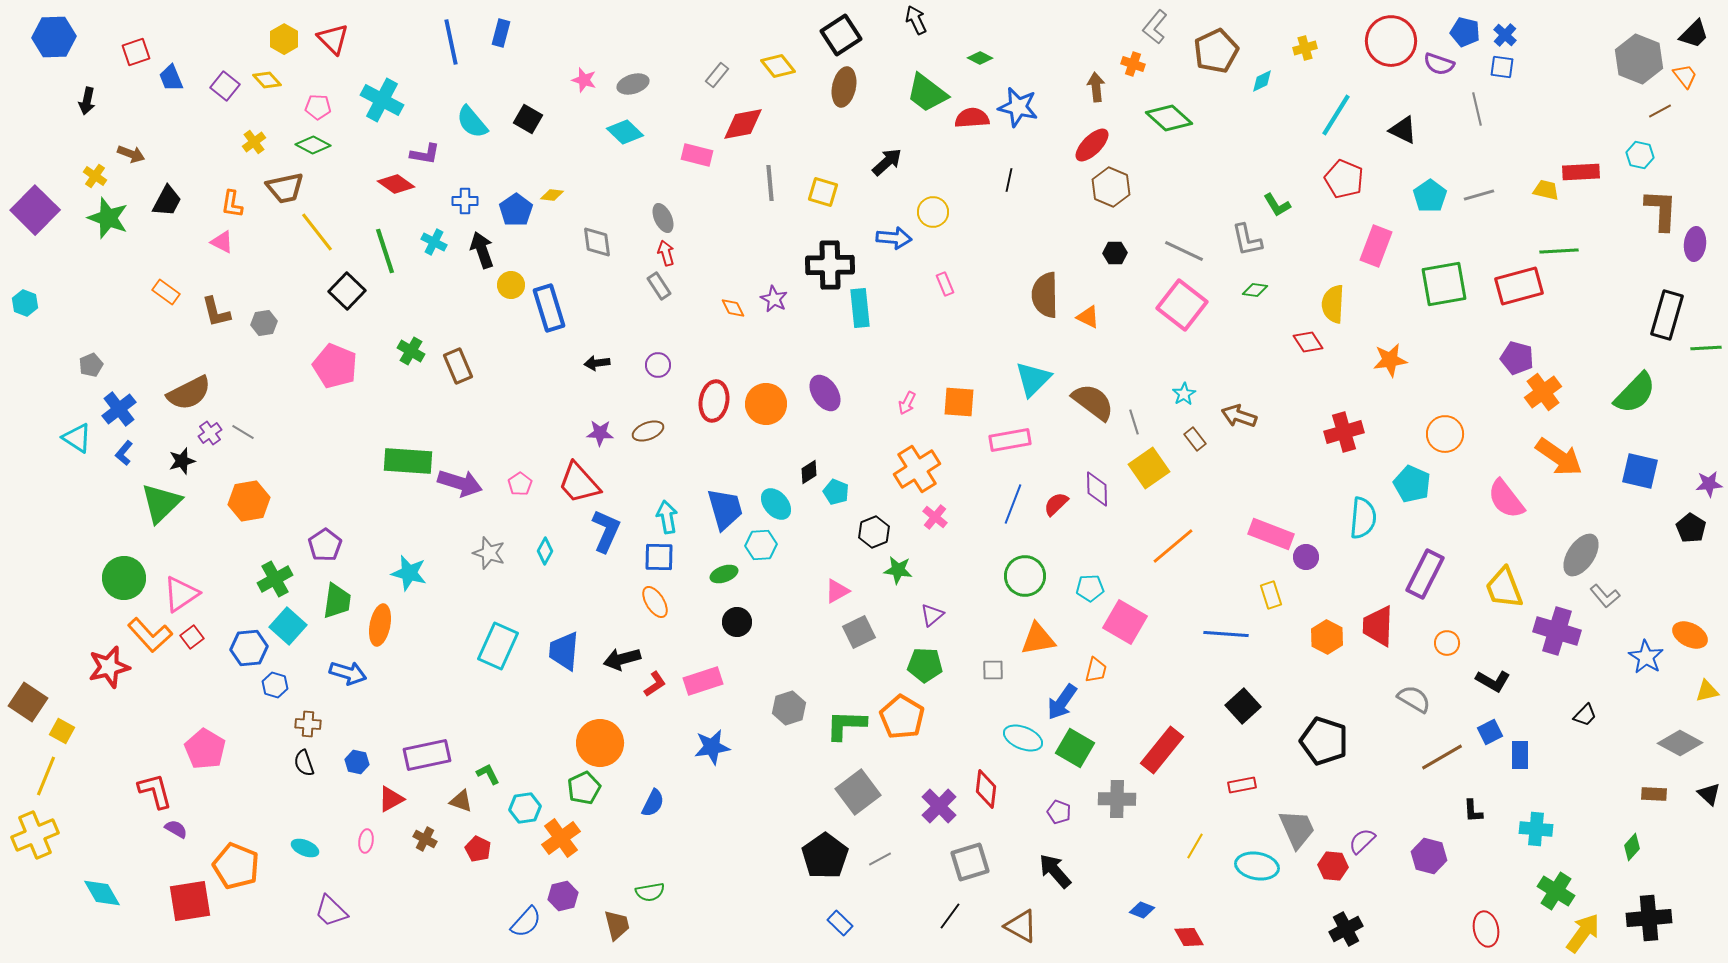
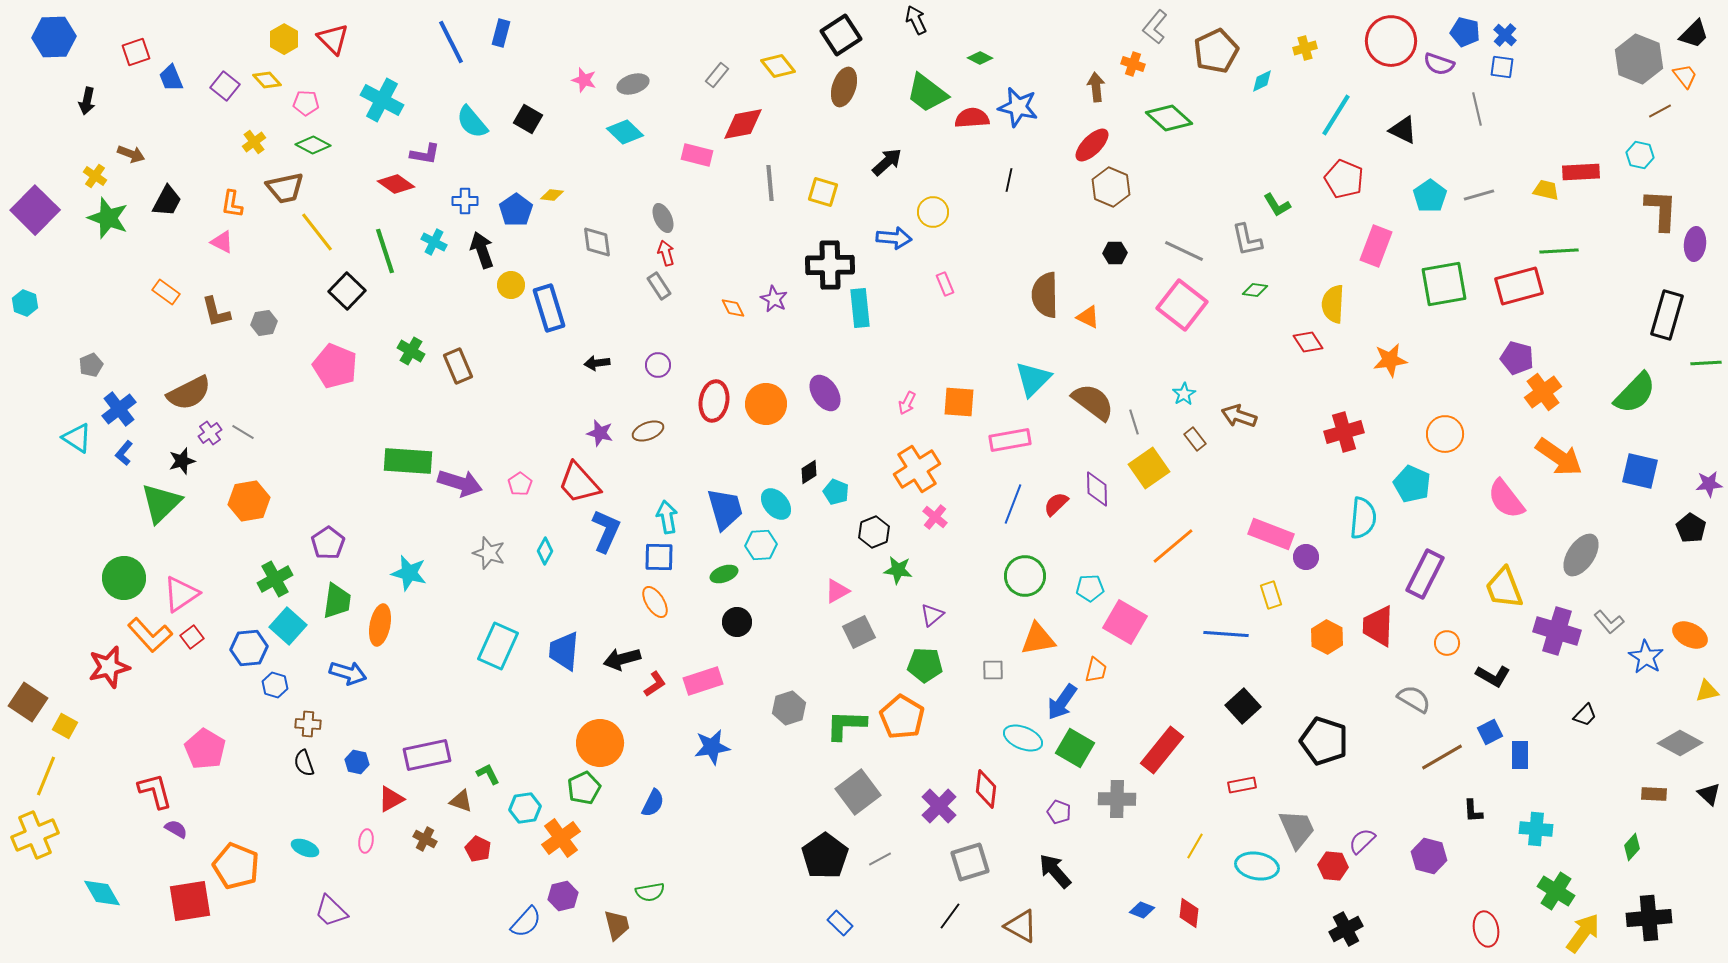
blue line at (451, 42): rotated 15 degrees counterclockwise
brown ellipse at (844, 87): rotated 6 degrees clockwise
pink pentagon at (318, 107): moved 12 px left, 4 px up
green line at (1706, 348): moved 15 px down
purple star at (600, 433): rotated 12 degrees clockwise
purple pentagon at (325, 545): moved 3 px right, 2 px up
gray L-shape at (1605, 596): moved 4 px right, 26 px down
black L-shape at (1493, 681): moved 5 px up
yellow square at (62, 731): moved 3 px right, 5 px up
red diamond at (1189, 937): moved 24 px up; rotated 36 degrees clockwise
